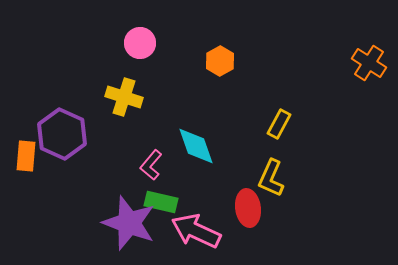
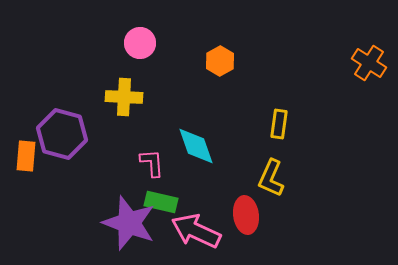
yellow cross: rotated 15 degrees counterclockwise
yellow rectangle: rotated 20 degrees counterclockwise
purple hexagon: rotated 9 degrees counterclockwise
pink L-shape: moved 1 px right, 2 px up; rotated 136 degrees clockwise
red ellipse: moved 2 px left, 7 px down
